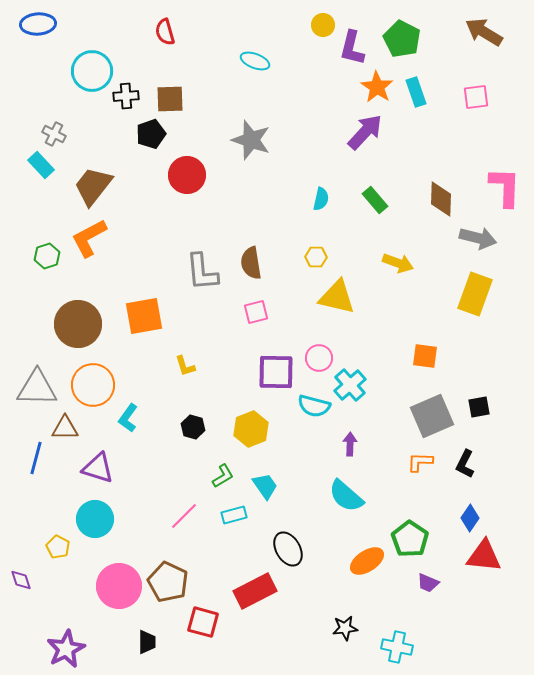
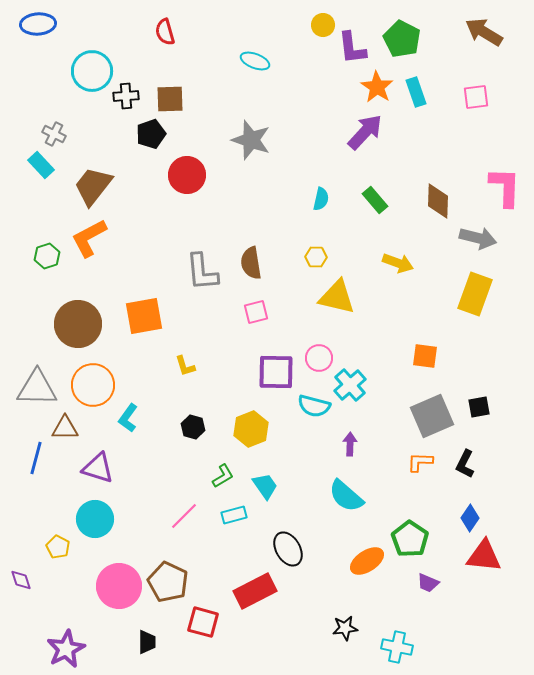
purple L-shape at (352, 48): rotated 21 degrees counterclockwise
brown diamond at (441, 199): moved 3 px left, 2 px down
